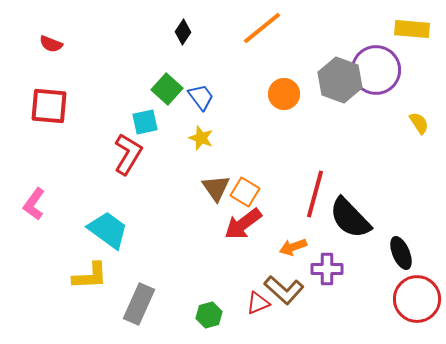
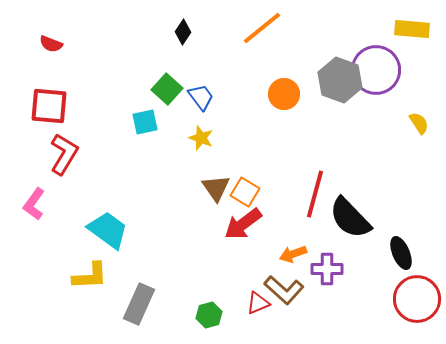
red L-shape: moved 64 px left
orange arrow: moved 7 px down
